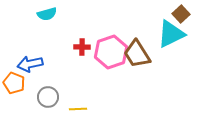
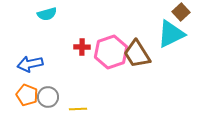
brown square: moved 2 px up
orange pentagon: moved 13 px right, 12 px down
